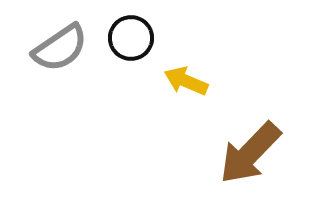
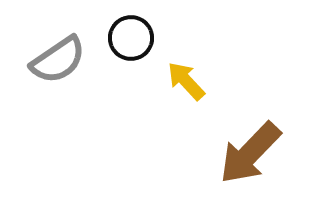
gray semicircle: moved 2 px left, 12 px down
yellow arrow: rotated 24 degrees clockwise
